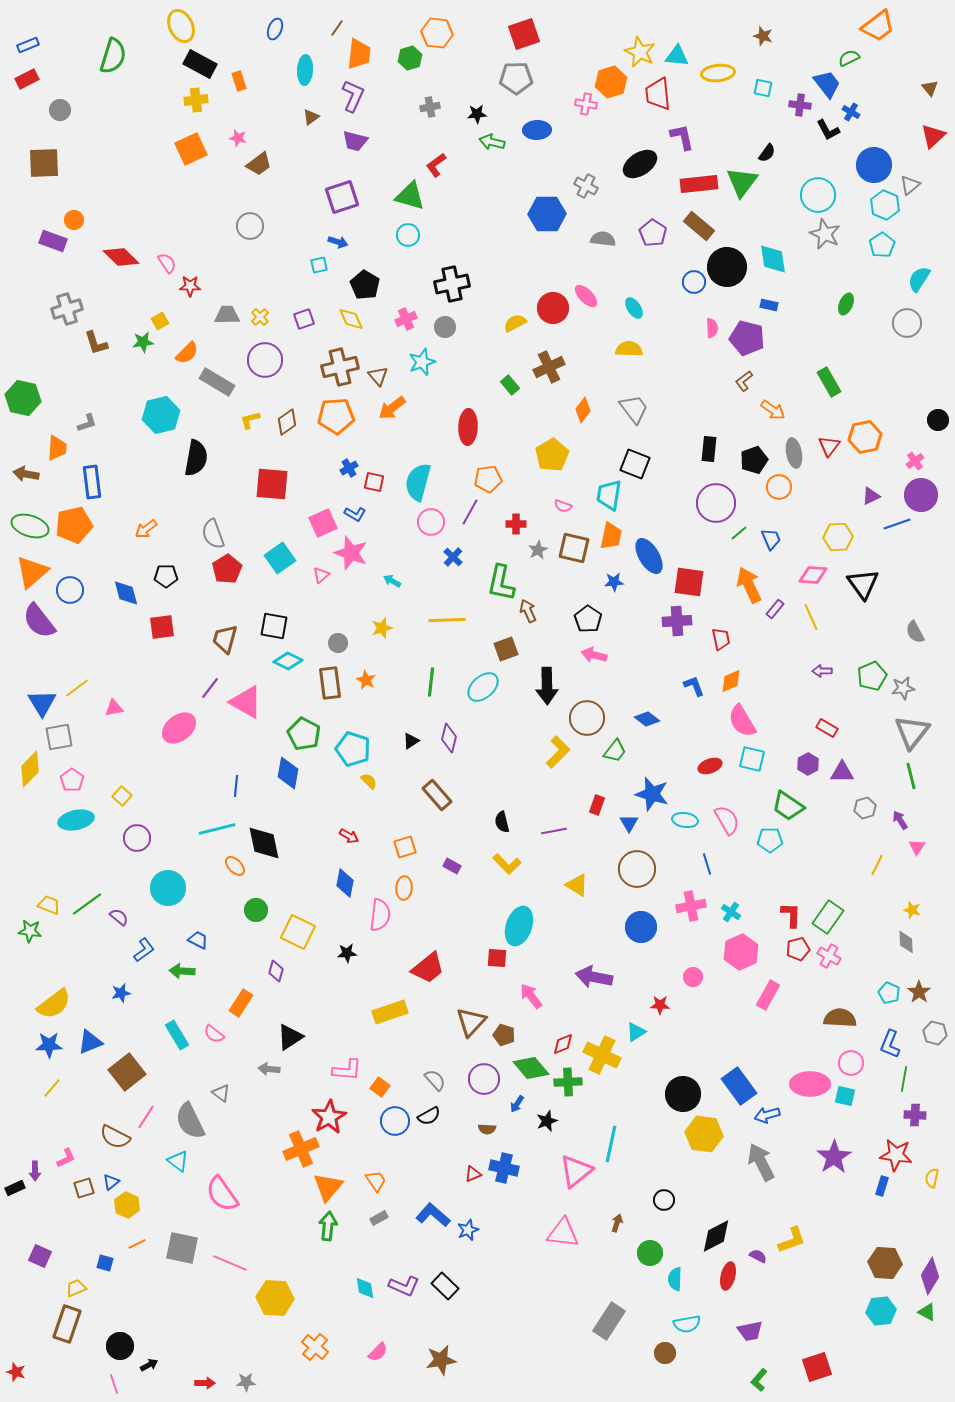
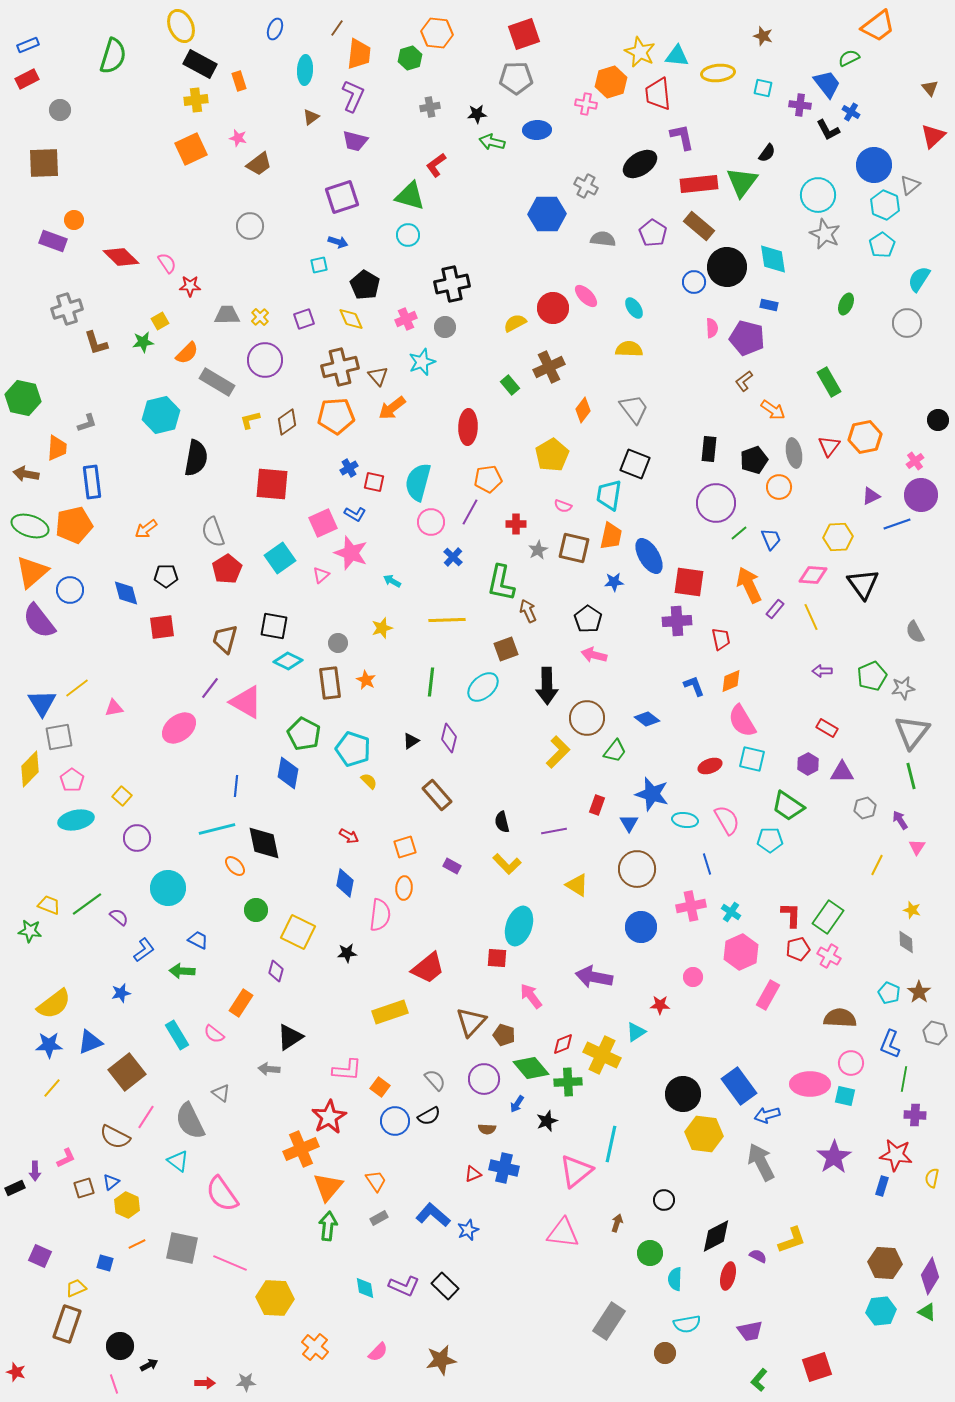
gray semicircle at (213, 534): moved 2 px up
